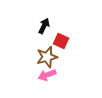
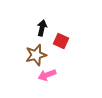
black arrow: moved 2 px left, 2 px down; rotated 14 degrees counterclockwise
brown star: moved 11 px left, 2 px up
